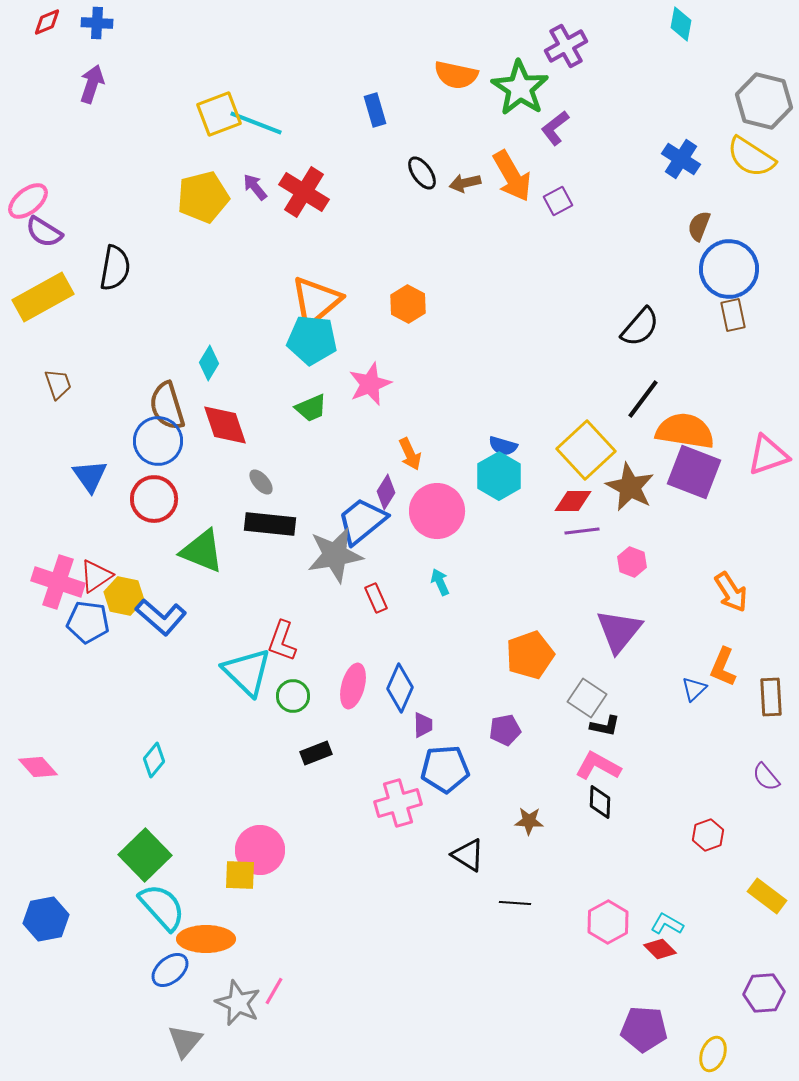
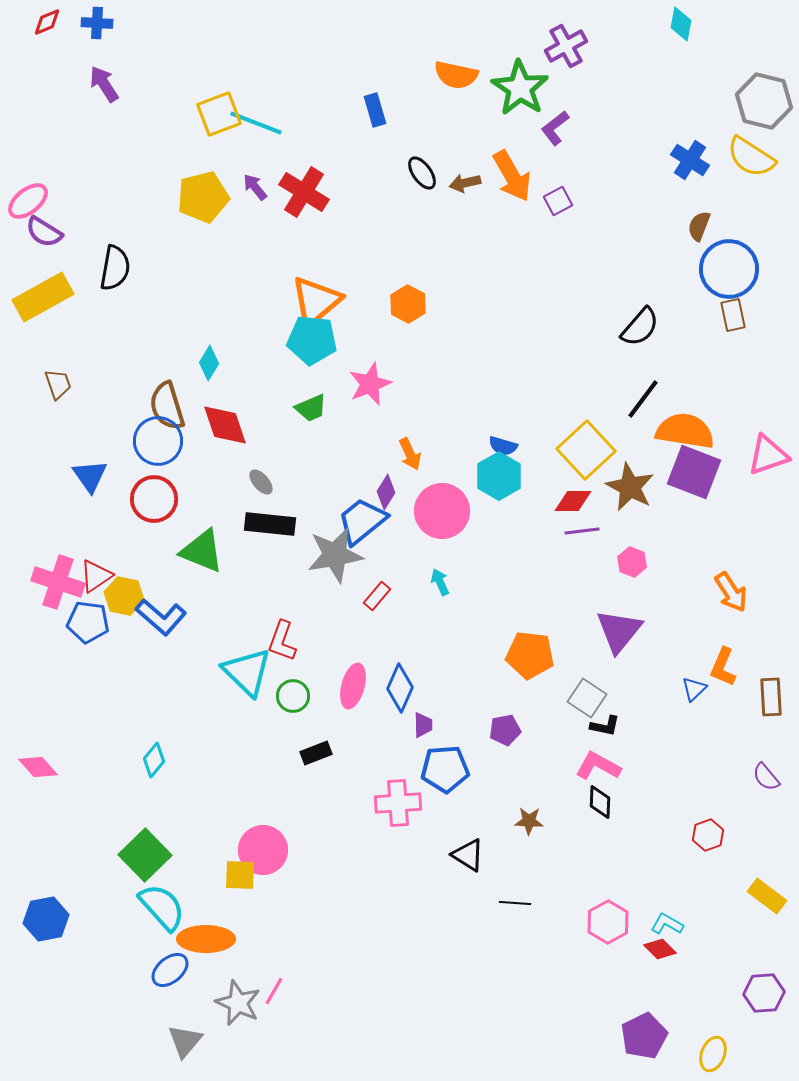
purple arrow at (92, 84): moved 12 px right; rotated 51 degrees counterclockwise
blue cross at (681, 159): moved 9 px right, 1 px down
pink circle at (437, 511): moved 5 px right
red rectangle at (376, 598): moved 1 px right, 2 px up; rotated 64 degrees clockwise
orange pentagon at (530, 655): rotated 27 degrees clockwise
pink cross at (398, 803): rotated 12 degrees clockwise
pink circle at (260, 850): moved 3 px right
purple pentagon at (644, 1029): moved 7 px down; rotated 30 degrees counterclockwise
